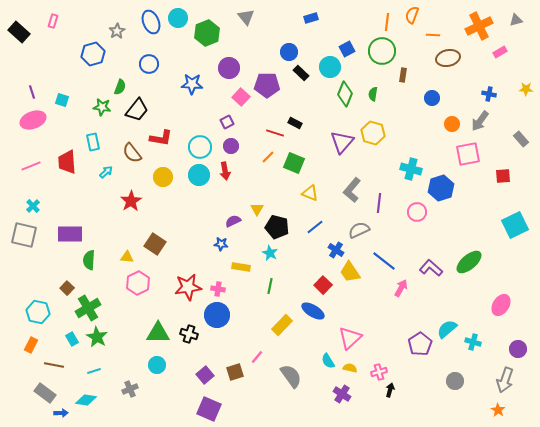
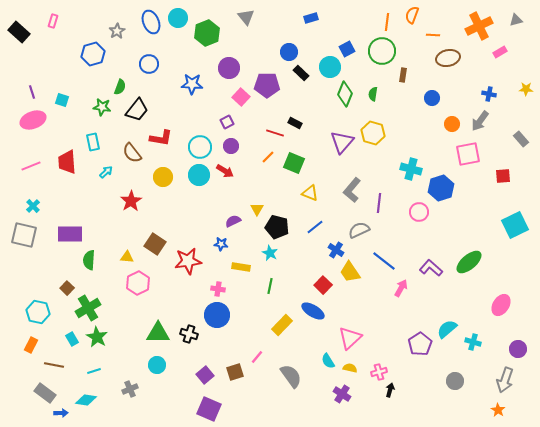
red arrow at (225, 171): rotated 48 degrees counterclockwise
pink circle at (417, 212): moved 2 px right
red star at (188, 287): moved 26 px up
